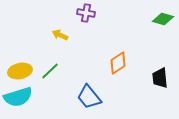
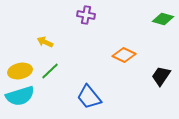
purple cross: moved 2 px down
yellow arrow: moved 15 px left, 7 px down
orange diamond: moved 6 px right, 8 px up; rotated 60 degrees clockwise
black trapezoid: moved 1 px right, 2 px up; rotated 40 degrees clockwise
cyan semicircle: moved 2 px right, 1 px up
